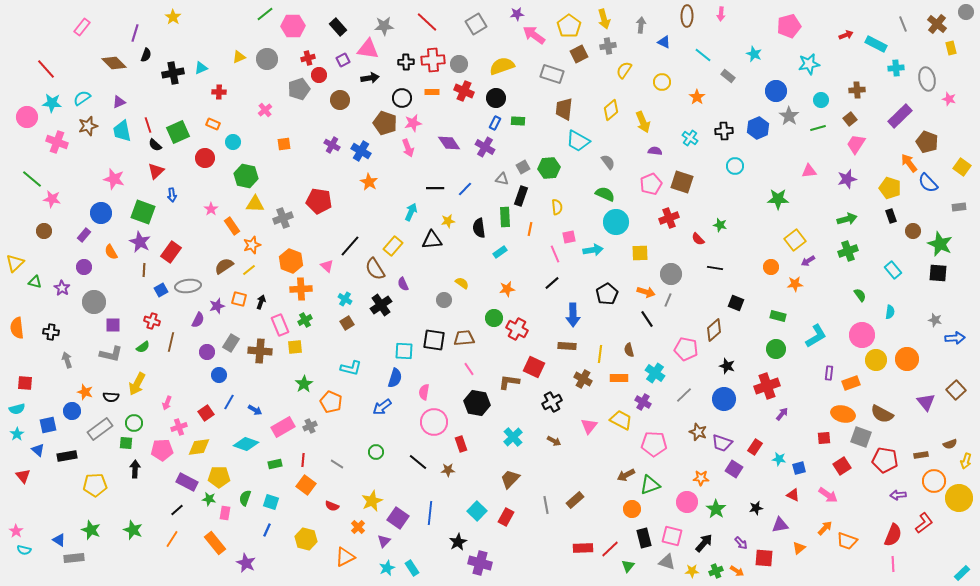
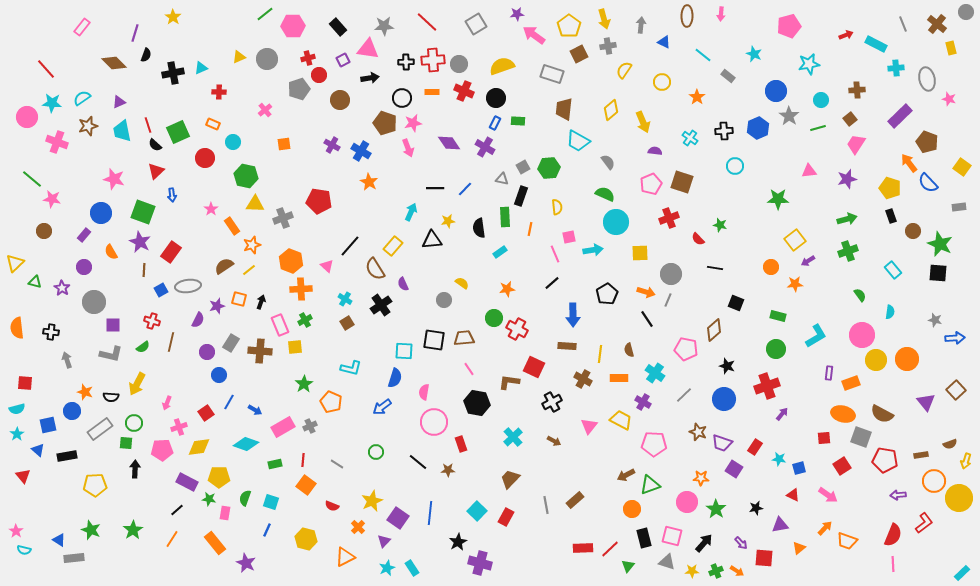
green star at (133, 530): rotated 18 degrees clockwise
